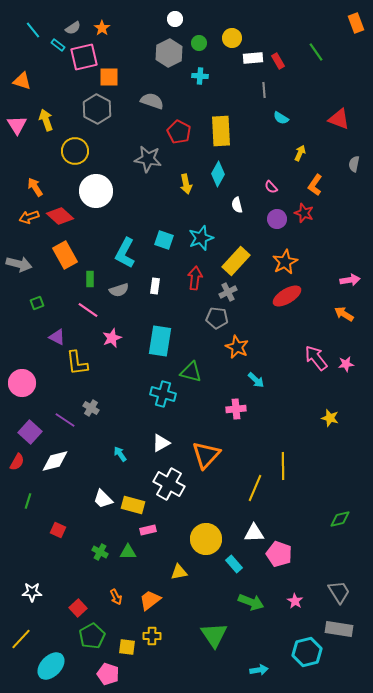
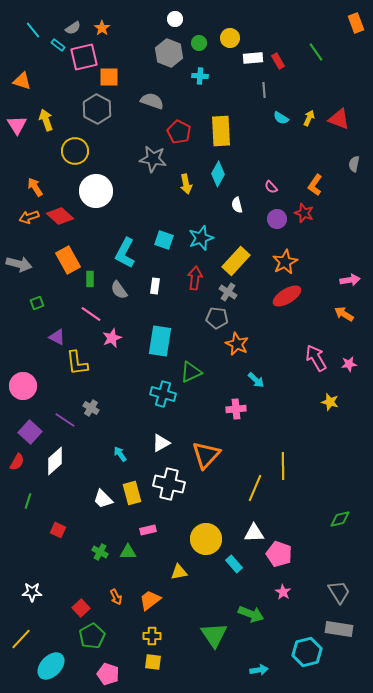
yellow circle at (232, 38): moved 2 px left
gray hexagon at (169, 53): rotated 12 degrees counterclockwise
yellow arrow at (300, 153): moved 9 px right, 35 px up
gray star at (148, 159): moved 5 px right
orange rectangle at (65, 255): moved 3 px right, 5 px down
gray semicircle at (119, 290): rotated 72 degrees clockwise
gray cross at (228, 292): rotated 30 degrees counterclockwise
pink line at (88, 310): moved 3 px right, 4 px down
orange star at (237, 347): moved 3 px up
pink arrow at (316, 358): rotated 8 degrees clockwise
pink star at (346, 364): moved 3 px right
green triangle at (191, 372): rotated 40 degrees counterclockwise
pink circle at (22, 383): moved 1 px right, 3 px down
yellow star at (330, 418): moved 16 px up
white diamond at (55, 461): rotated 28 degrees counterclockwise
white cross at (169, 484): rotated 16 degrees counterclockwise
yellow rectangle at (133, 505): moved 1 px left, 12 px up; rotated 60 degrees clockwise
pink star at (295, 601): moved 12 px left, 9 px up
green arrow at (251, 602): moved 12 px down
red square at (78, 608): moved 3 px right
yellow square at (127, 647): moved 26 px right, 15 px down
